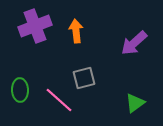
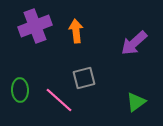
green triangle: moved 1 px right, 1 px up
